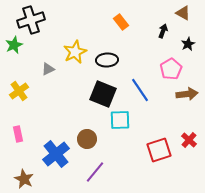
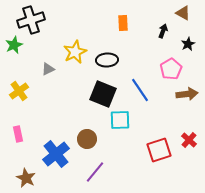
orange rectangle: moved 2 px right, 1 px down; rotated 35 degrees clockwise
brown star: moved 2 px right, 1 px up
